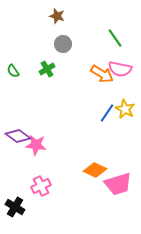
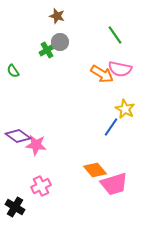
green line: moved 3 px up
gray circle: moved 3 px left, 2 px up
green cross: moved 19 px up
blue line: moved 4 px right, 14 px down
orange diamond: rotated 25 degrees clockwise
pink trapezoid: moved 4 px left
